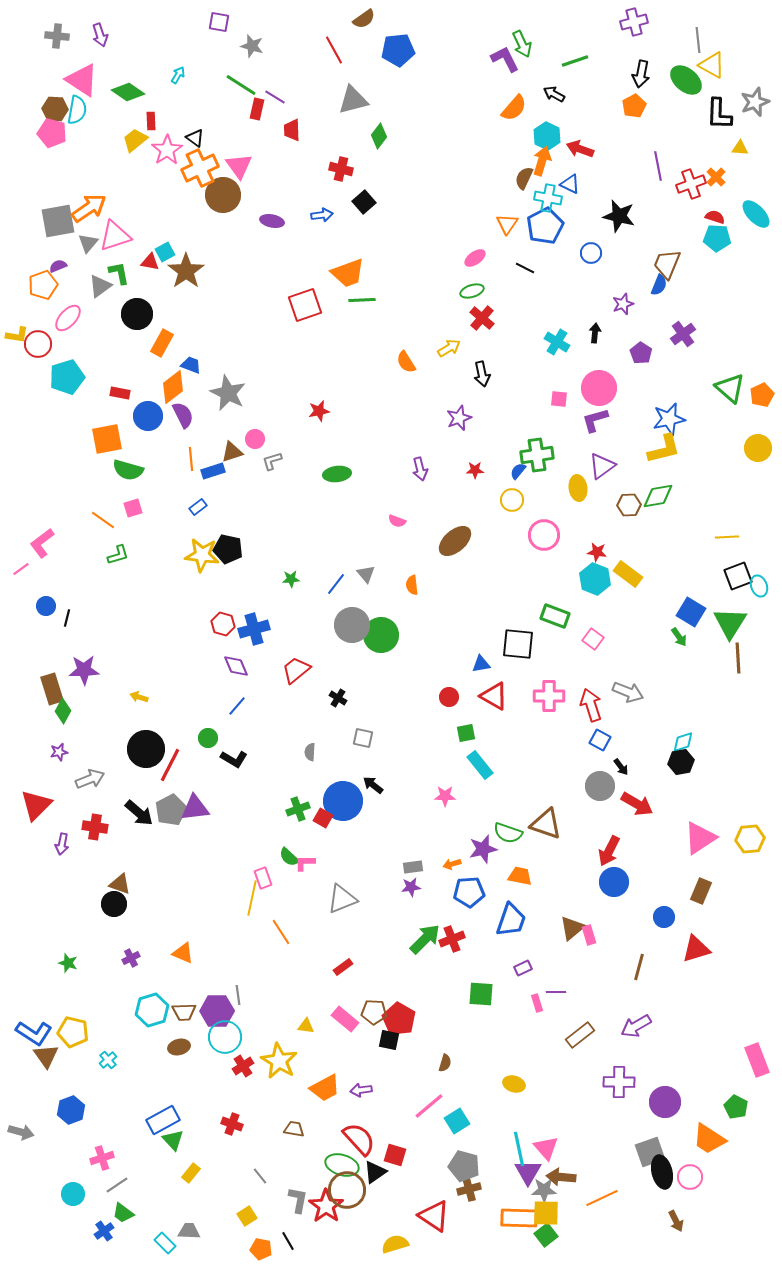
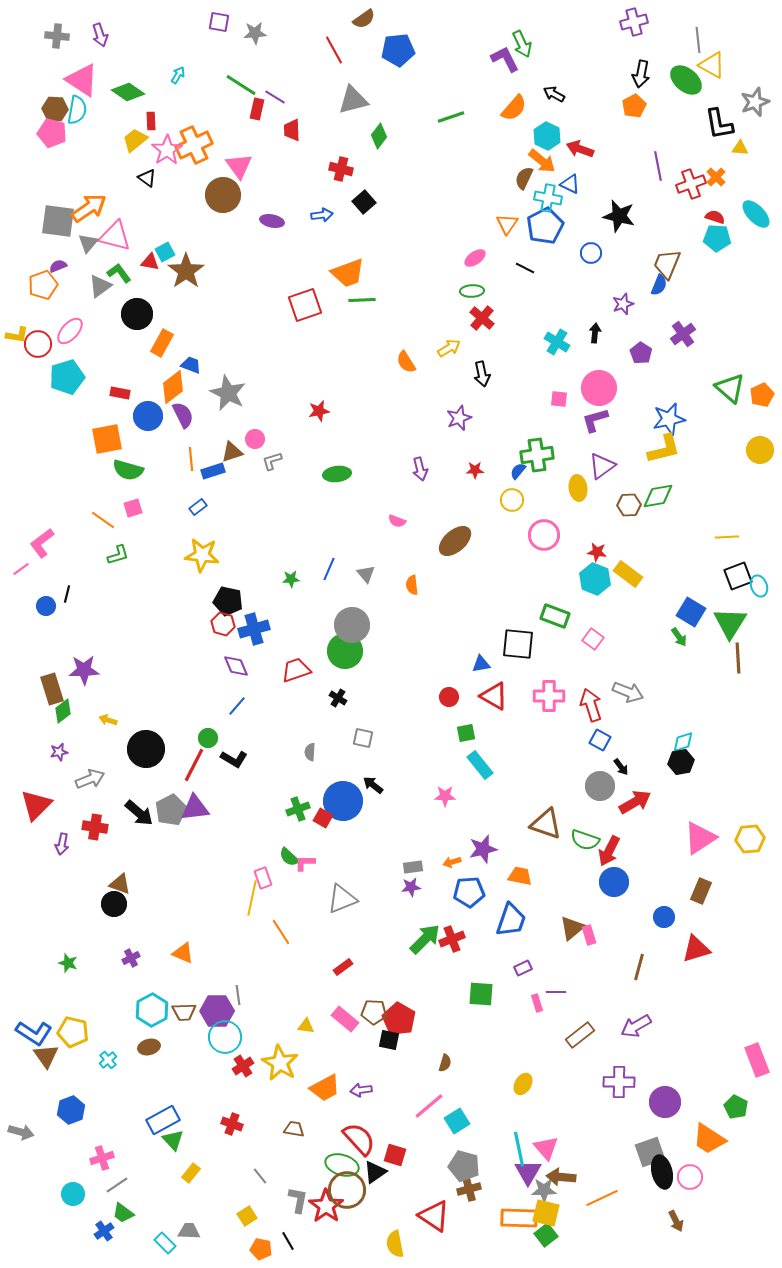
gray star at (252, 46): moved 3 px right, 13 px up; rotated 20 degrees counterclockwise
green line at (575, 61): moved 124 px left, 56 px down
black L-shape at (719, 114): moved 10 px down; rotated 12 degrees counterclockwise
black triangle at (195, 138): moved 48 px left, 40 px down
orange arrow at (542, 161): rotated 112 degrees clockwise
orange cross at (200, 168): moved 6 px left, 23 px up
gray square at (58, 221): rotated 18 degrees clockwise
pink triangle at (115, 236): rotated 32 degrees clockwise
green L-shape at (119, 273): rotated 25 degrees counterclockwise
green ellipse at (472, 291): rotated 15 degrees clockwise
pink ellipse at (68, 318): moved 2 px right, 13 px down
yellow circle at (758, 448): moved 2 px right, 2 px down
black pentagon at (228, 549): moved 52 px down
blue line at (336, 584): moved 7 px left, 15 px up; rotated 15 degrees counterclockwise
black line at (67, 618): moved 24 px up
green circle at (381, 635): moved 36 px left, 16 px down
red trapezoid at (296, 670): rotated 20 degrees clockwise
yellow arrow at (139, 697): moved 31 px left, 23 px down
green diamond at (63, 711): rotated 25 degrees clockwise
red line at (170, 765): moved 24 px right
red arrow at (637, 804): moved 2 px left, 2 px up; rotated 60 degrees counterclockwise
green semicircle at (508, 833): moved 77 px right, 7 px down
orange arrow at (452, 864): moved 2 px up
cyan hexagon at (152, 1010): rotated 12 degrees counterclockwise
brown ellipse at (179, 1047): moved 30 px left
yellow star at (279, 1061): moved 1 px right, 2 px down
yellow ellipse at (514, 1084): moved 9 px right; rotated 75 degrees counterclockwise
yellow square at (546, 1213): rotated 12 degrees clockwise
yellow semicircle at (395, 1244): rotated 84 degrees counterclockwise
